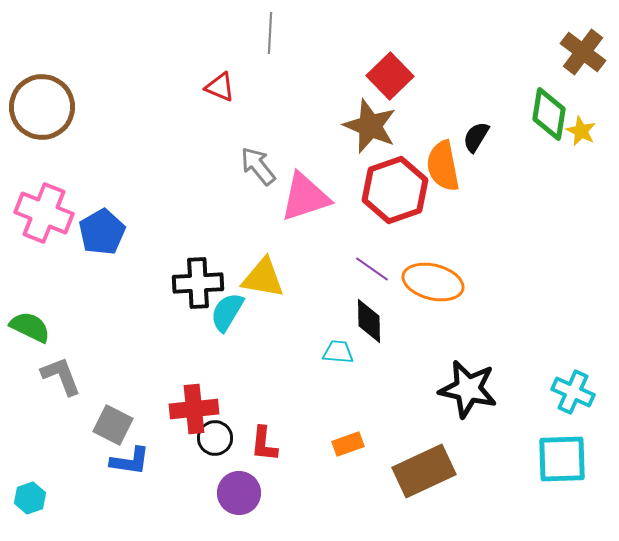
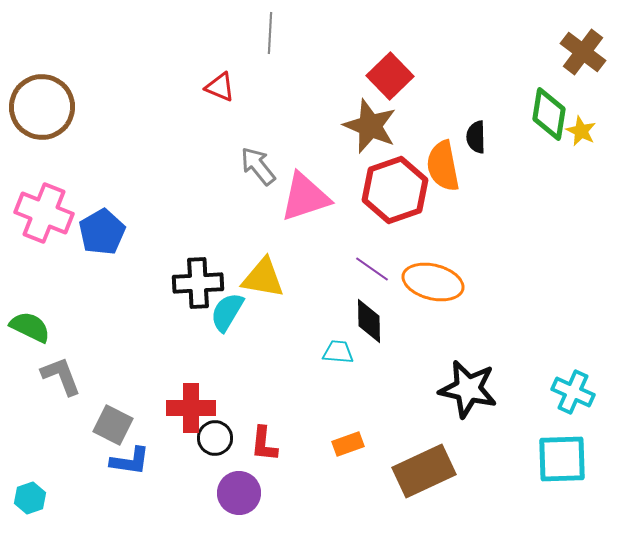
black semicircle: rotated 32 degrees counterclockwise
red cross: moved 3 px left, 1 px up; rotated 6 degrees clockwise
